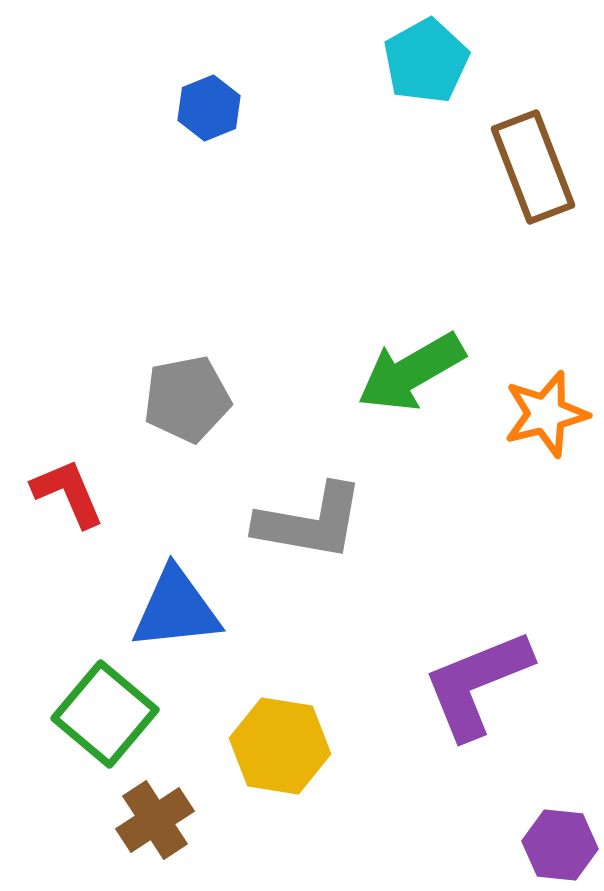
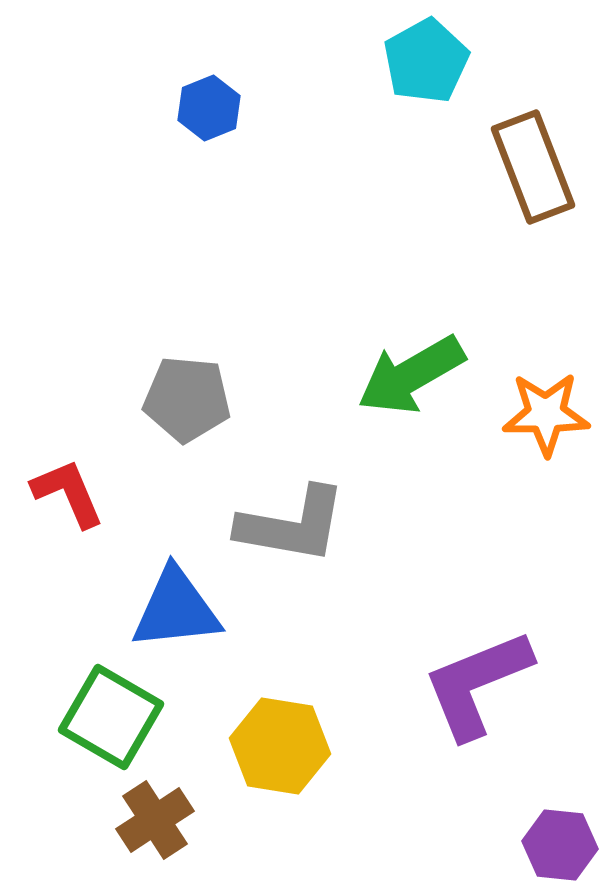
green arrow: moved 3 px down
gray pentagon: rotated 16 degrees clockwise
orange star: rotated 14 degrees clockwise
gray L-shape: moved 18 px left, 3 px down
green square: moved 6 px right, 3 px down; rotated 10 degrees counterclockwise
